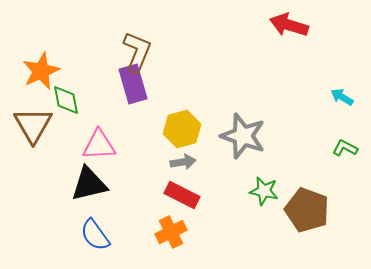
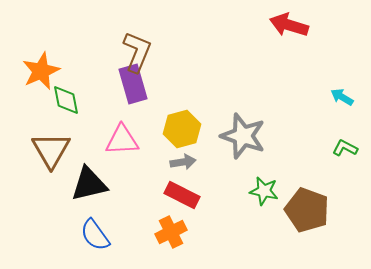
brown triangle: moved 18 px right, 25 px down
pink triangle: moved 23 px right, 5 px up
